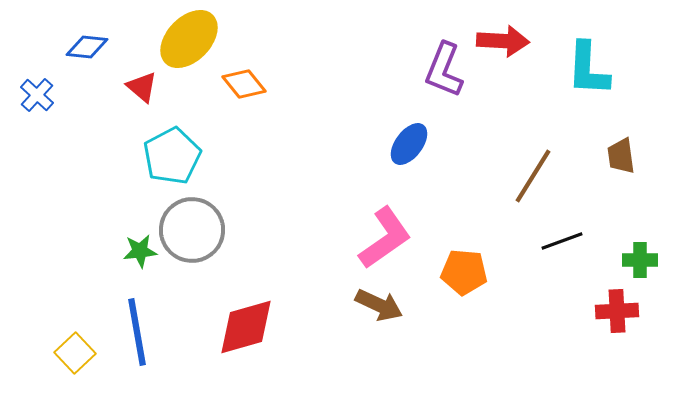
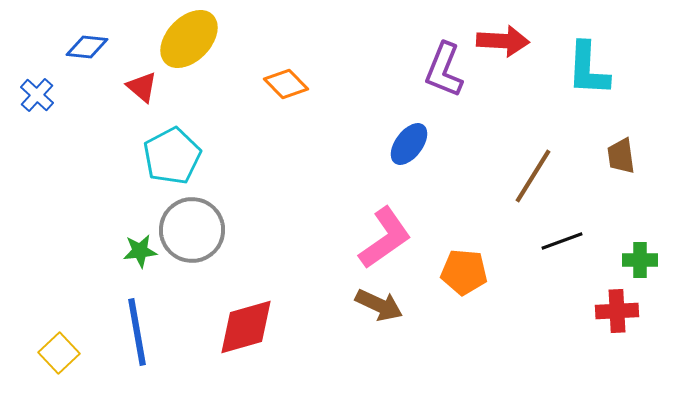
orange diamond: moved 42 px right; rotated 6 degrees counterclockwise
yellow square: moved 16 px left
